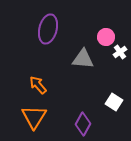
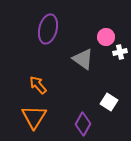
white cross: rotated 24 degrees clockwise
gray triangle: rotated 30 degrees clockwise
white square: moved 5 px left
